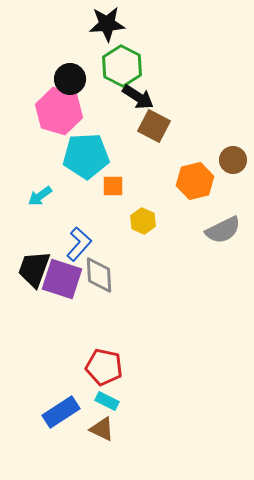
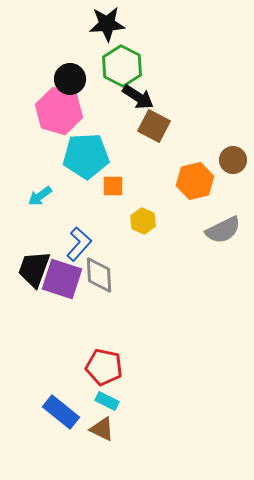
blue rectangle: rotated 72 degrees clockwise
